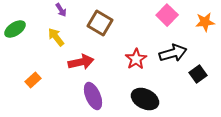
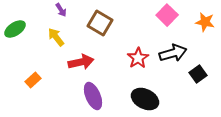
orange star: rotated 18 degrees clockwise
red star: moved 2 px right, 1 px up
